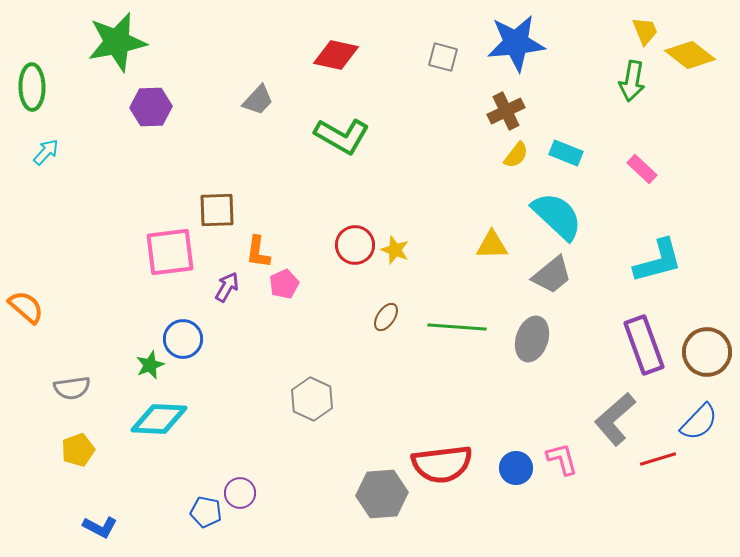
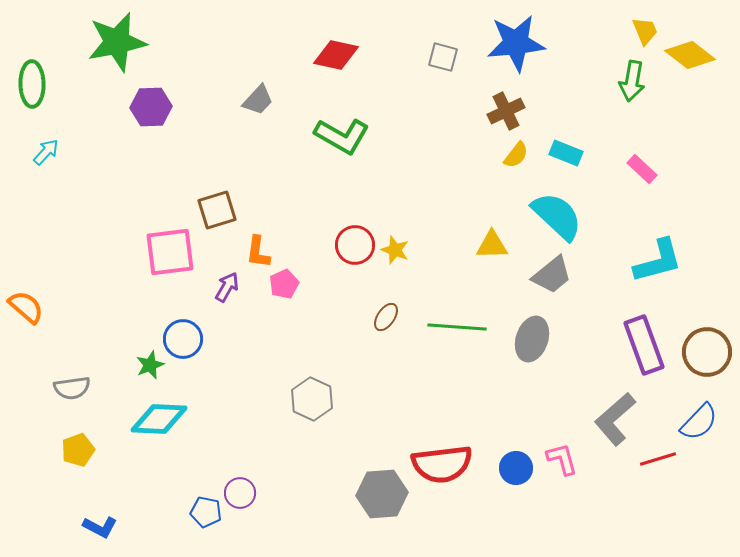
green ellipse at (32, 87): moved 3 px up
brown square at (217, 210): rotated 15 degrees counterclockwise
